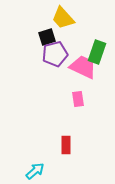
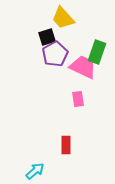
purple pentagon: rotated 15 degrees counterclockwise
